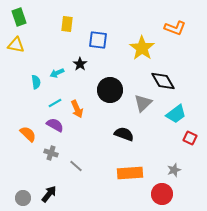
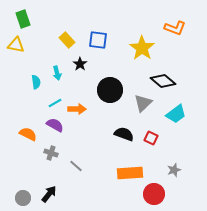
green rectangle: moved 4 px right, 2 px down
yellow rectangle: moved 16 px down; rotated 49 degrees counterclockwise
cyan arrow: rotated 80 degrees counterclockwise
black diamond: rotated 20 degrees counterclockwise
orange arrow: rotated 66 degrees counterclockwise
orange semicircle: rotated 18 degrees counterclockwise
red square: moved 39 px left
red circle: moved 8 px left
